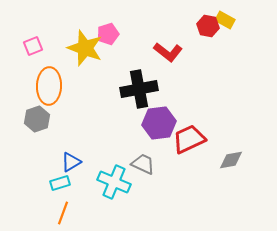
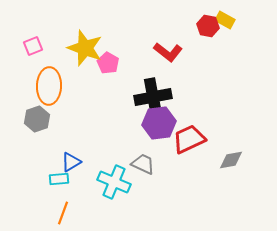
pink pentagon: moved 29 px down; rotated 25 degrees counterclockwise
black cross: moved 14 px right, 8 px down
cyan rectangle: moved 1 px left, 4 px up; rotated 12 degrees clockwise
